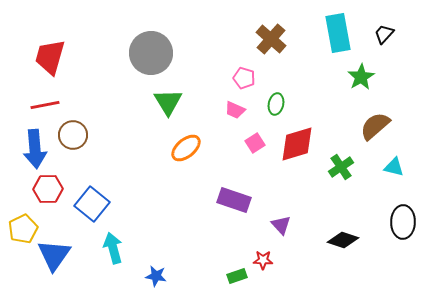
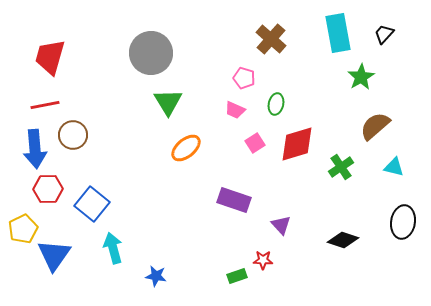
black ellipse: rotated 8 degrees clockwise
